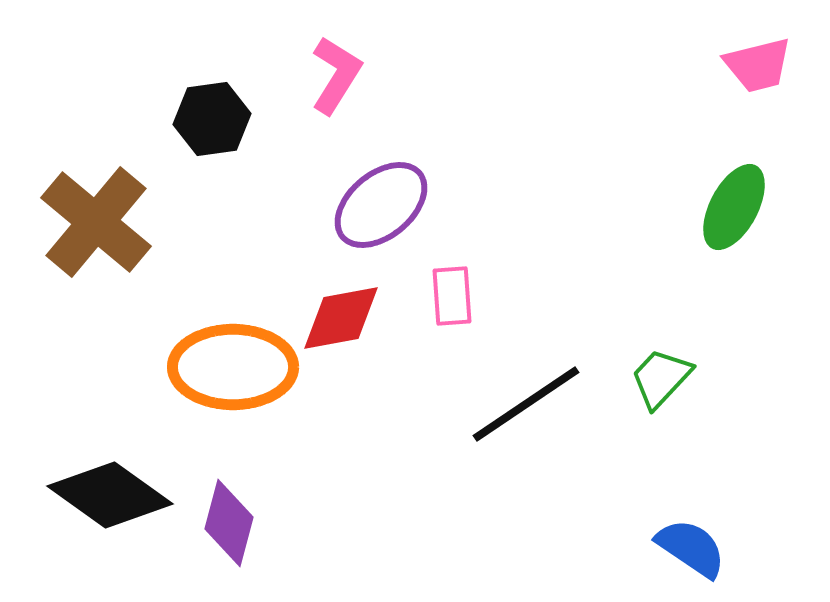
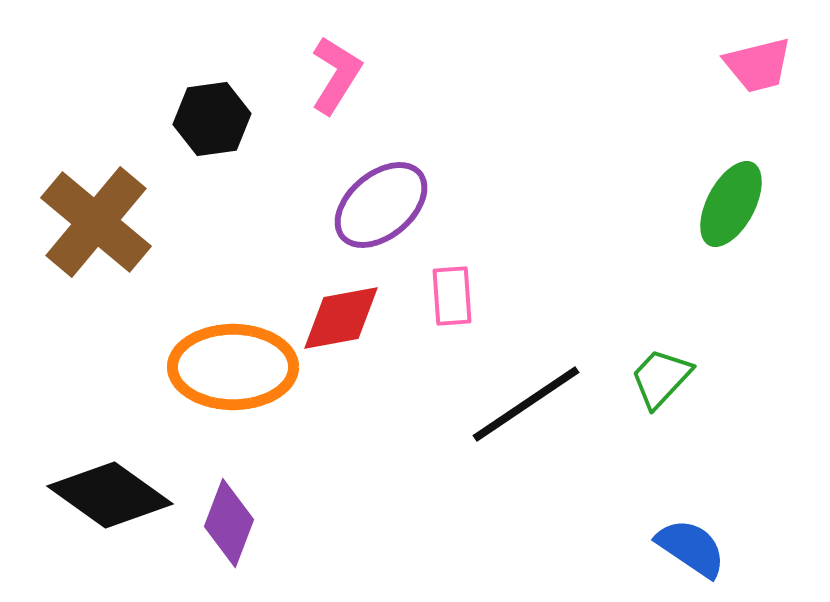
green ellipse: moved 3 px left, 3 px up
purple diamond: rotated 6 degrees clockwise
